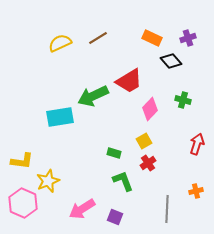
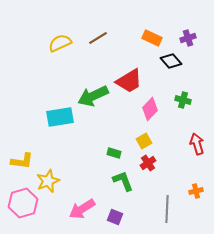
red arrow: rotated 35 degrees counterclockwise
pink hexagon: rotated 20 degrees clockwise
